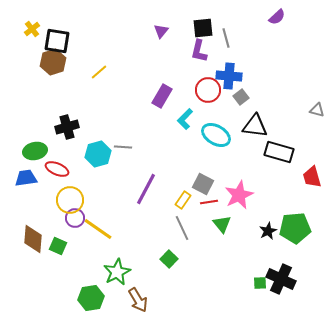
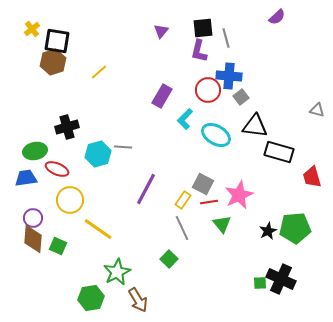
purple circle at (75, 218): moved 42 px left
